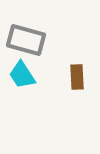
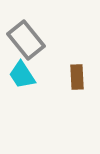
gray rectangle: rotated 36 degrees clockwise
